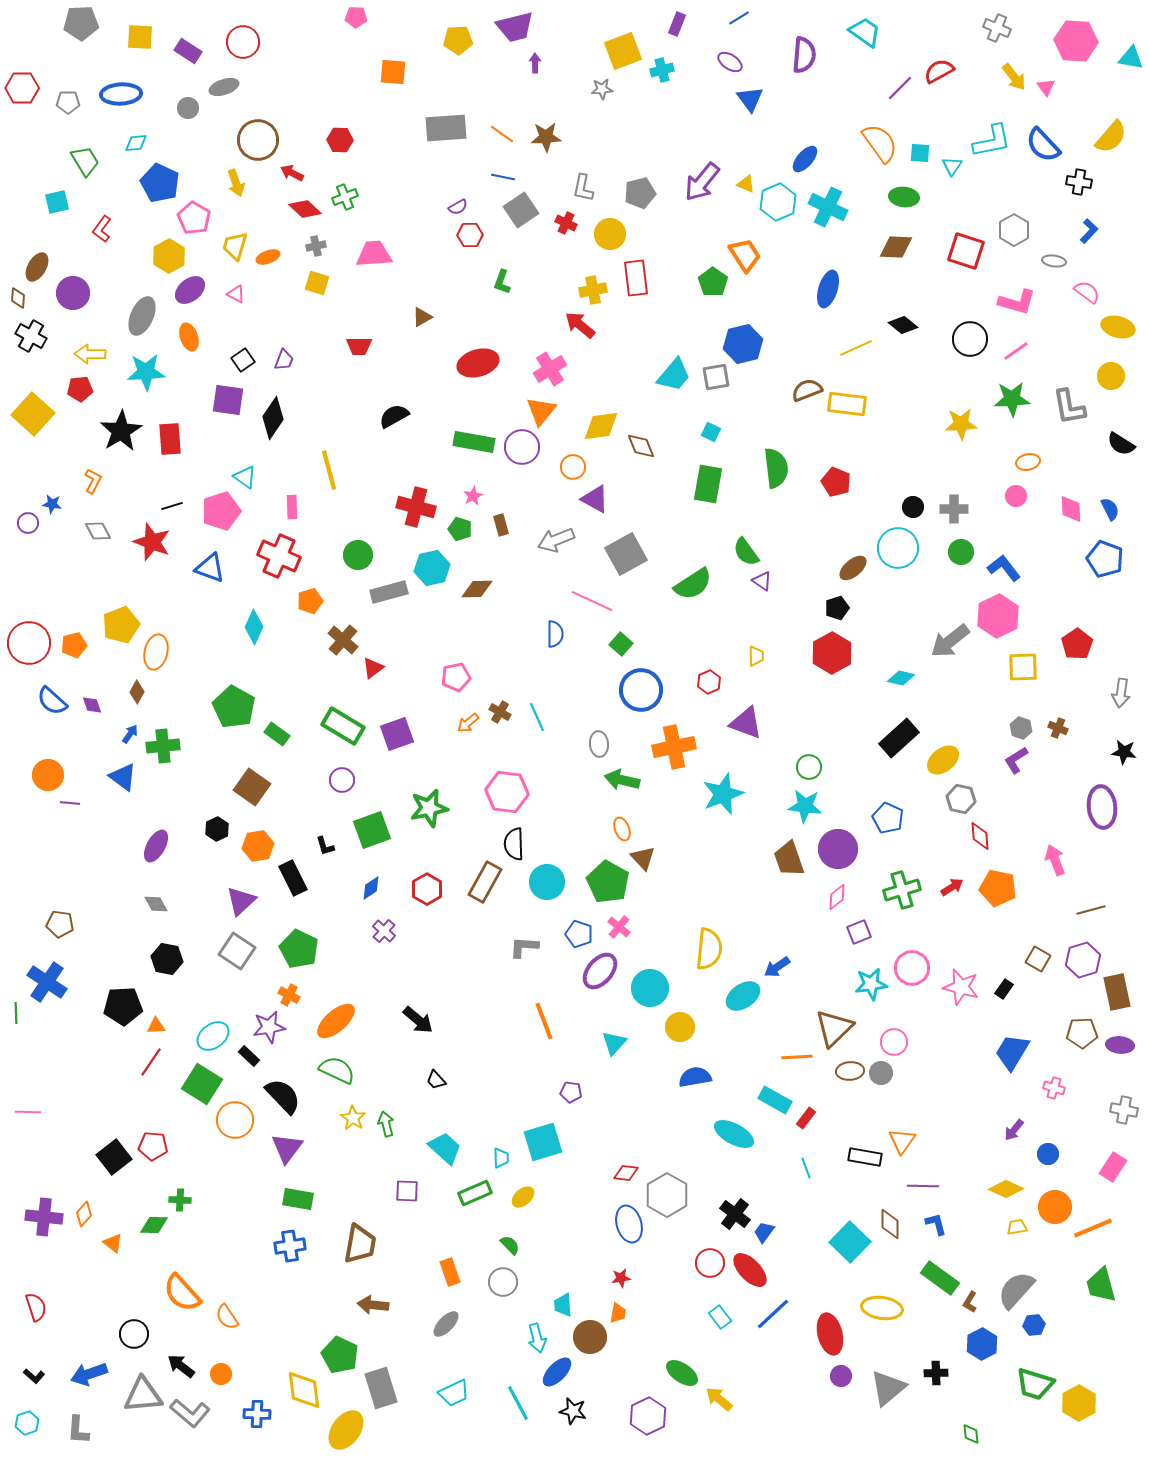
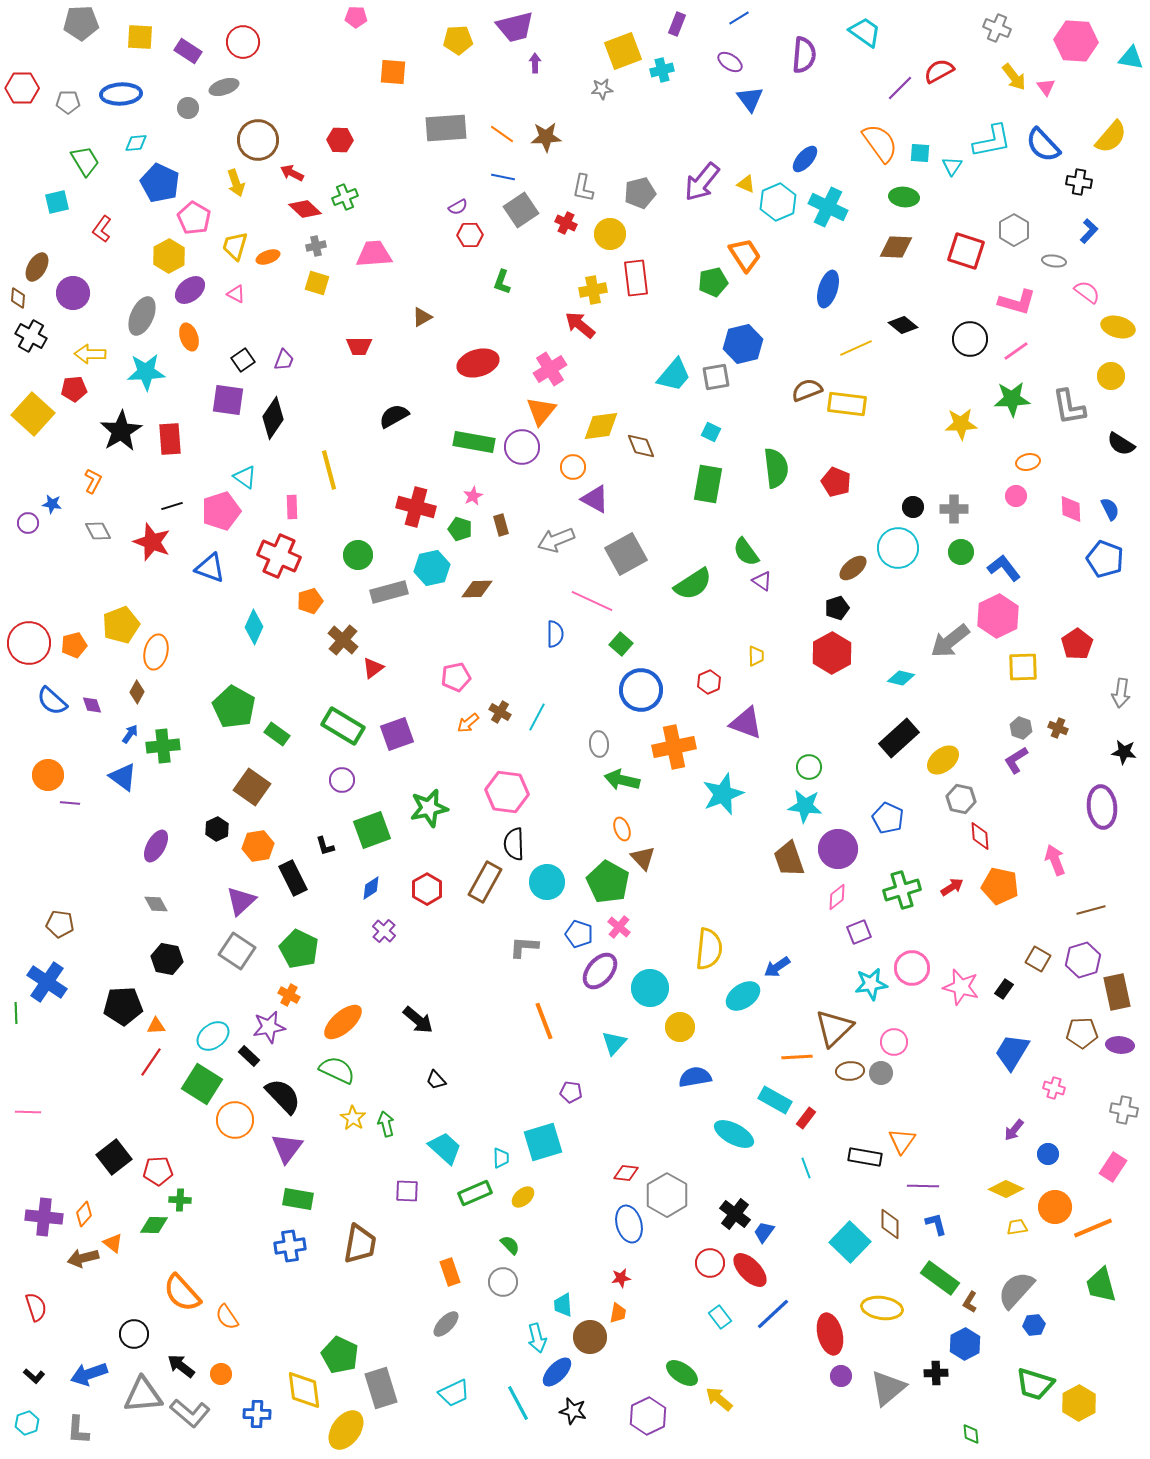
green pentagon at (713, 282): rotated 24 degrees clockwise
red pentagon at (80, 389): moved 6 px left
cyan line at (537, 717): rotated 52 degrees clockwise
orange pentagon at (998, 888): moved 2 px right, 2 px up
orange ellipse at (336, 1021): moved 7 px right, 1 px down
red pentagon at (153, 1146): moved 5 px right, 25 px down; rotated 8 degrees counterclockwise
brown arrow at (373, 1305): moved 290 px left, 47 px up; rotated 20 degrees counterclockwise
blue hexagon at (982, 1344): moved 17 px left
